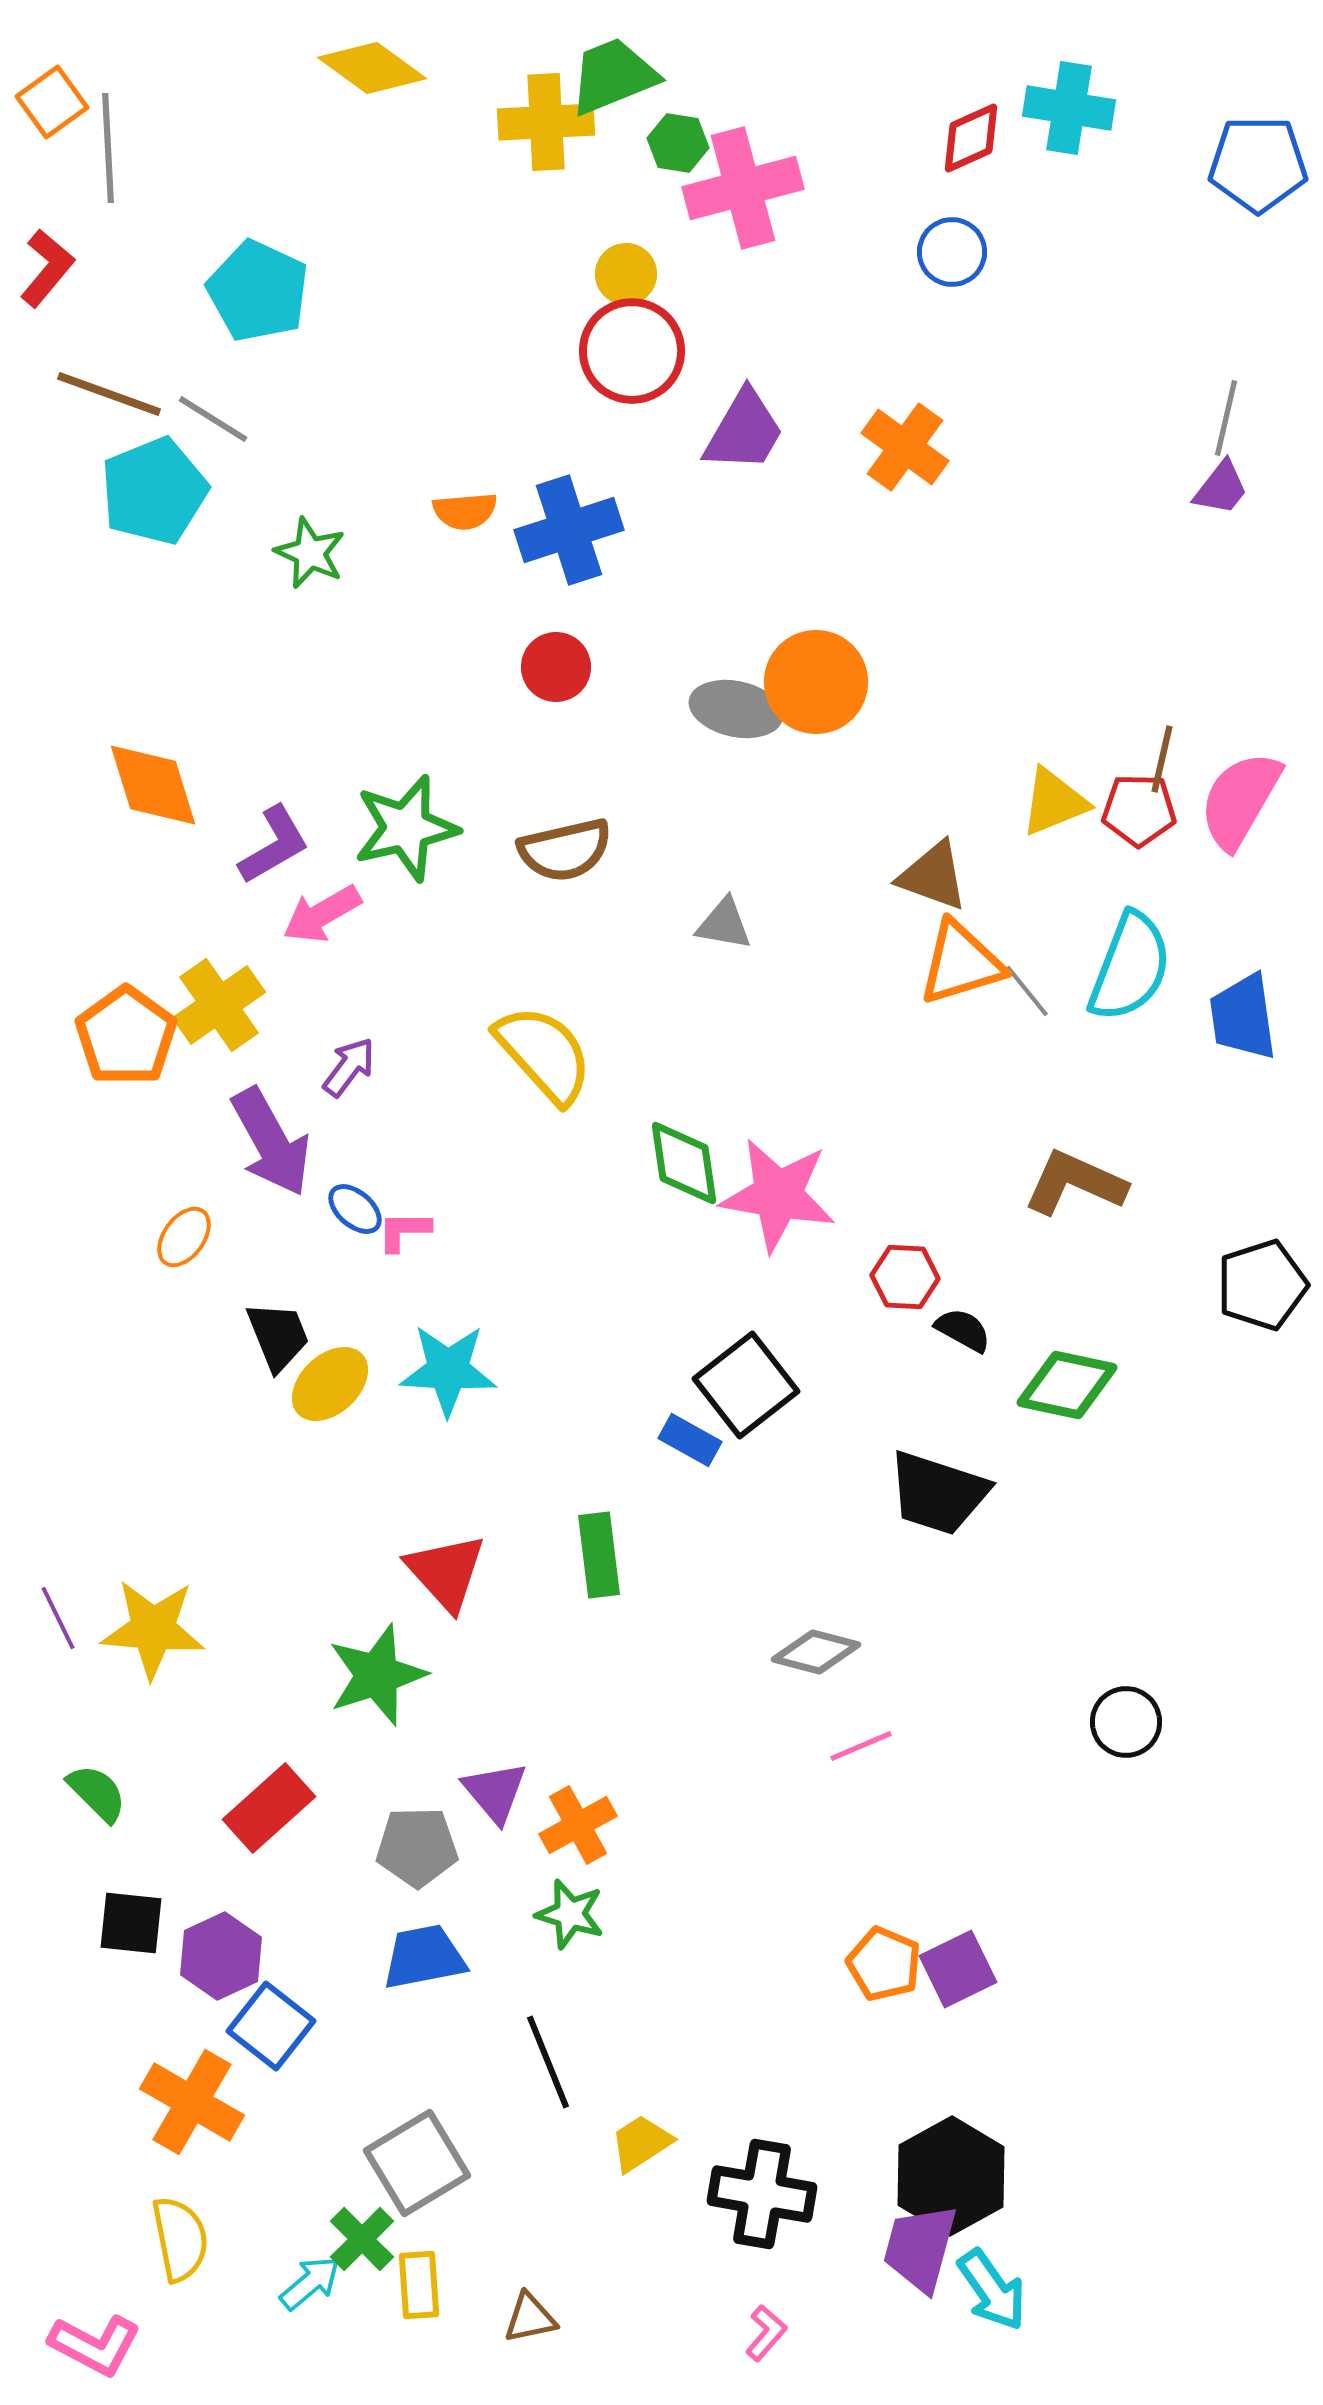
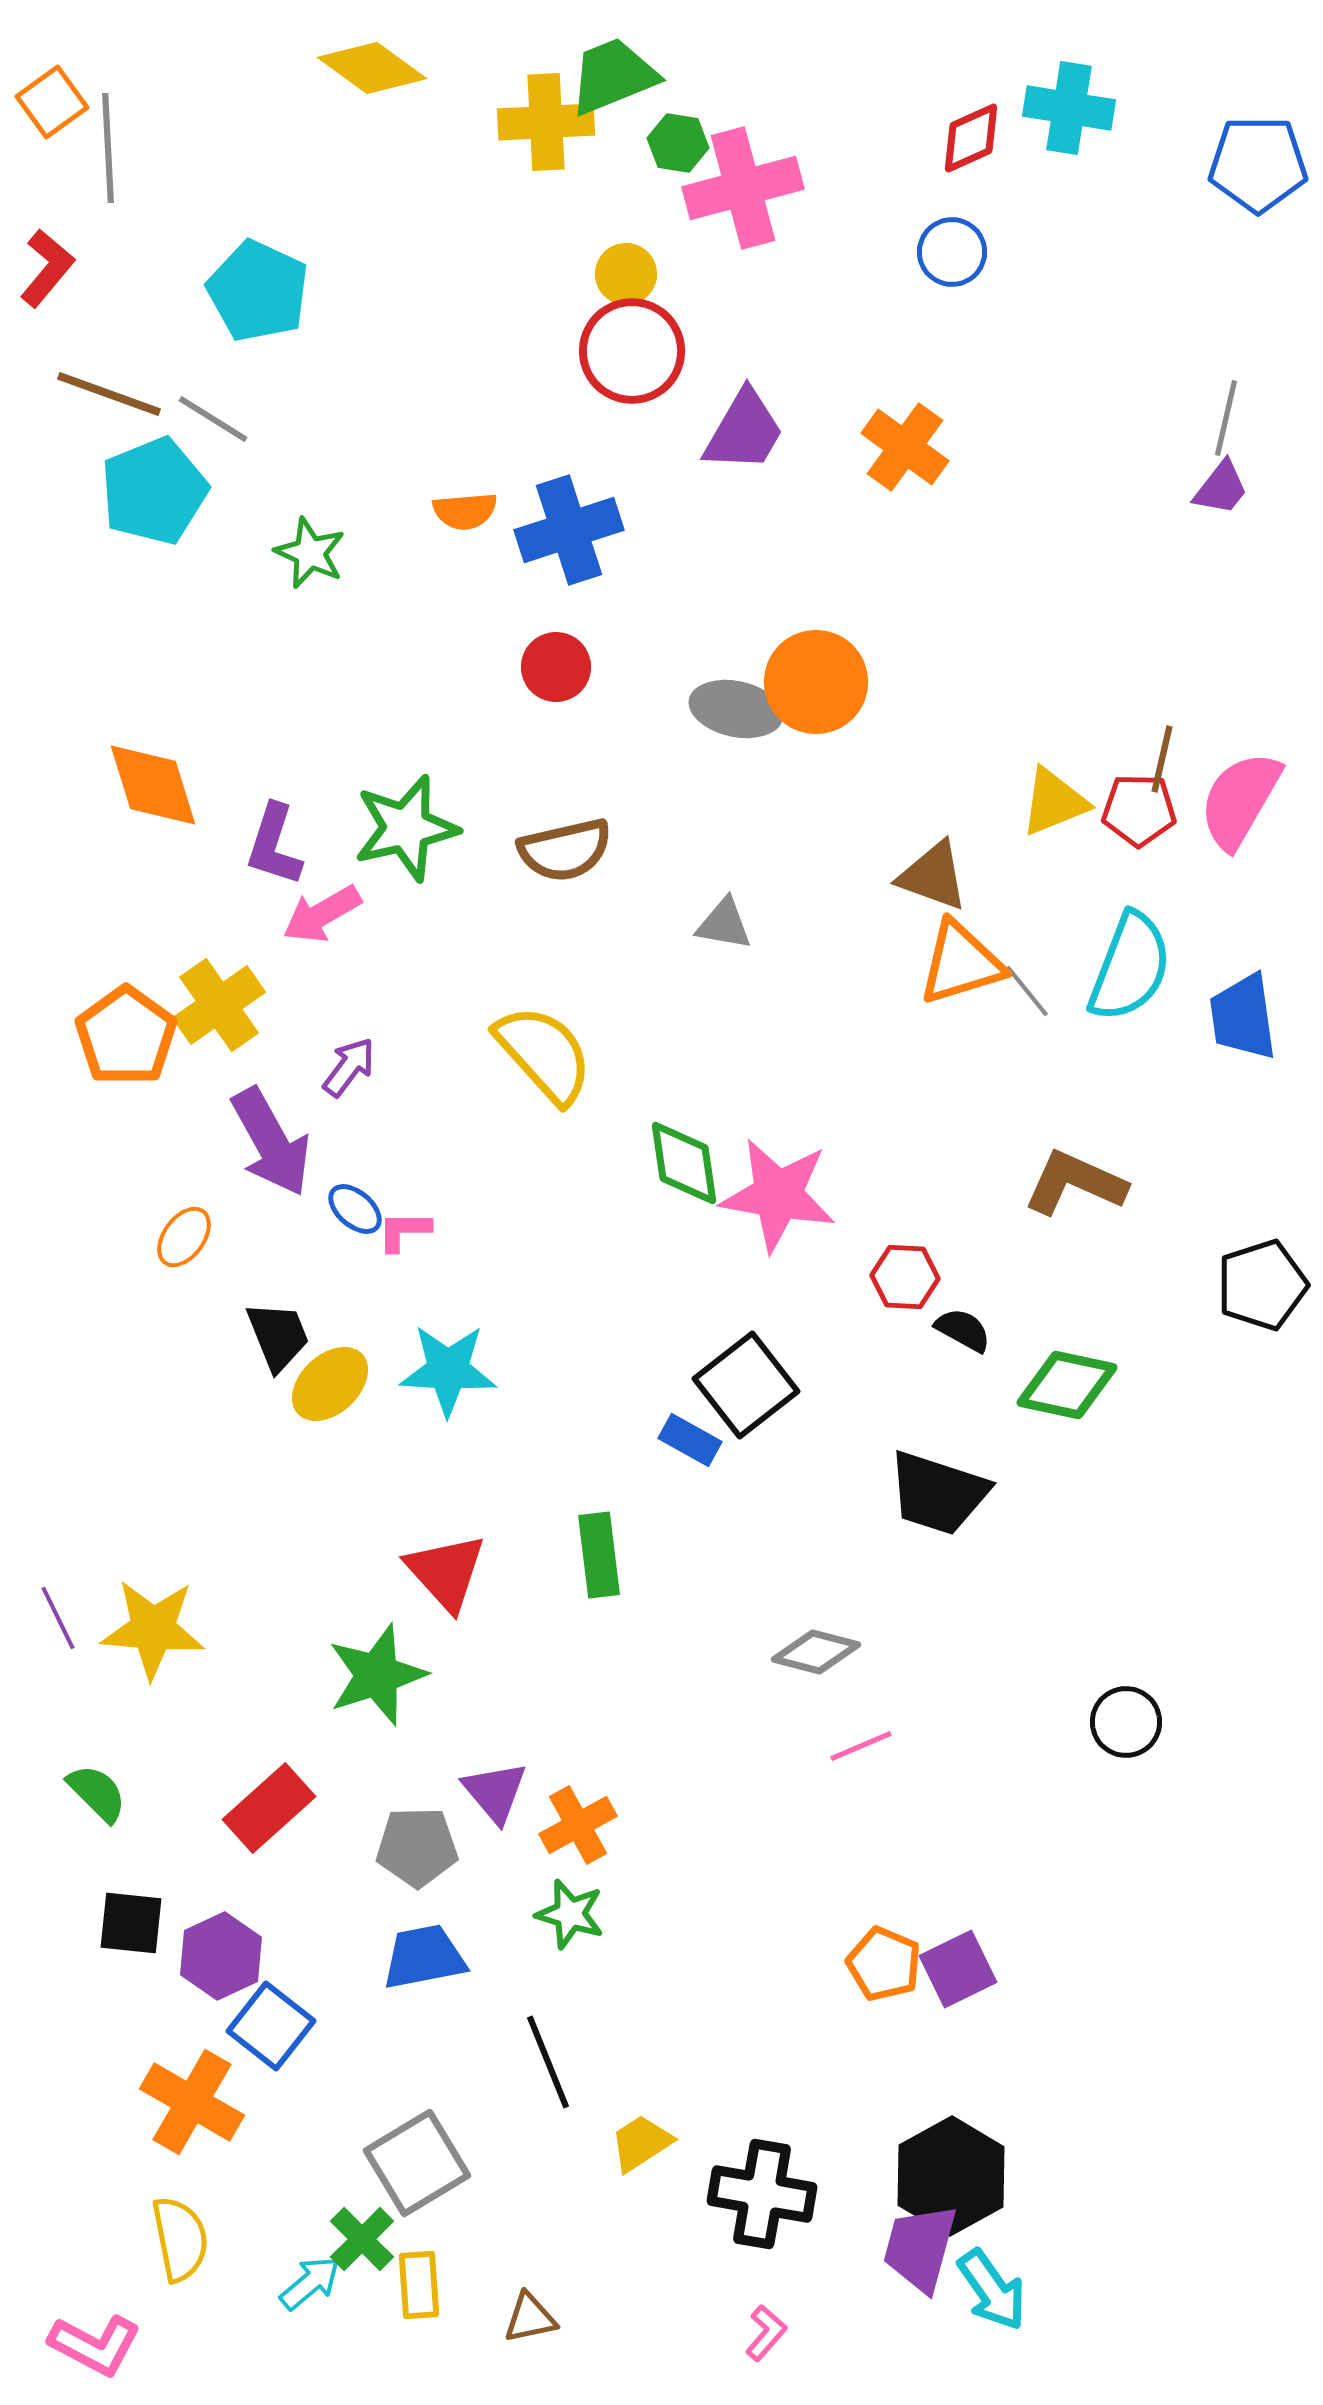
purple L-shape at (274, 845): rotated 138 degrees clockwise
